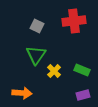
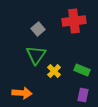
gray square: moved 1 px right, 3 px down; rotated 24 degrees clockwise
purple rectangle: rotated 64 degrees counterclockwise
